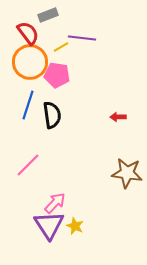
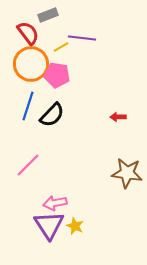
orange circle: moved 1 px right, 2 px down
blue line: moved 1 px down
black semicircle: rotated 52 degrees clockwise
pink arrow: rotated 145 degrees counterclockwise
